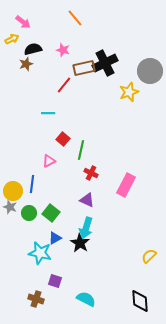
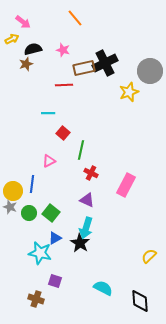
red line: rotated 48 degrees clockwise
red square: moved 6 px up
cyan semicircle: moved 17 px right, 11 px up
